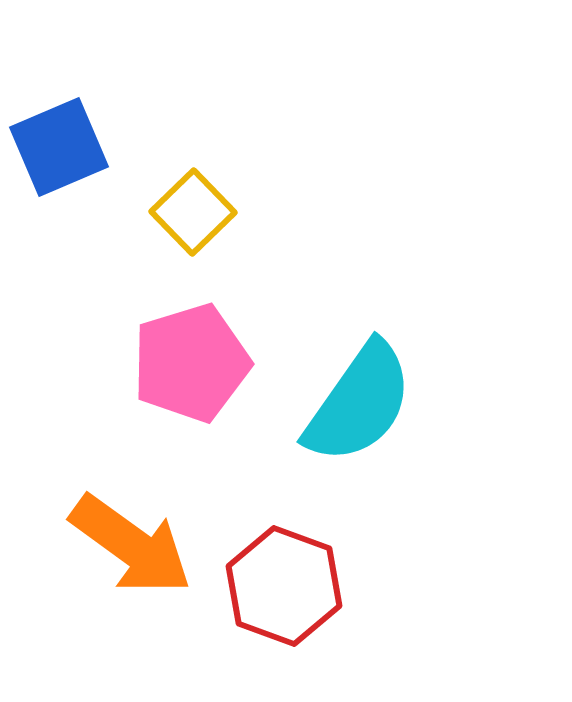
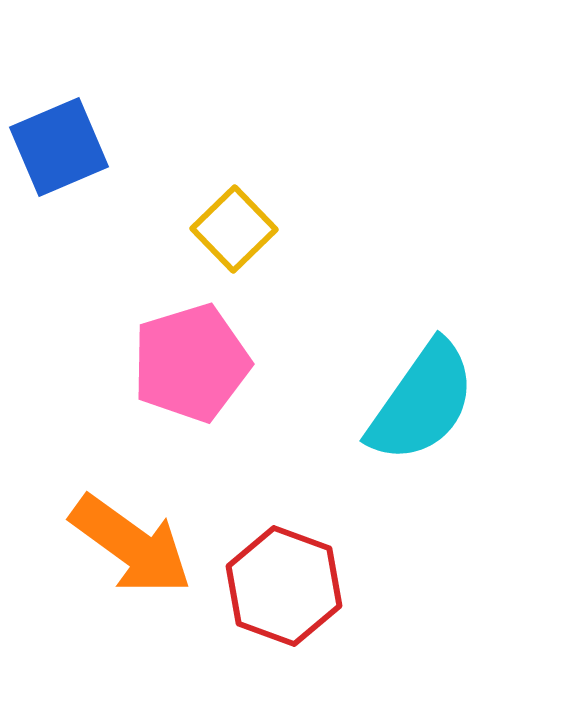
yellow square: moved 41 px right, 17 px down
cyan semicircle: moved 63 px right, 1 px up
